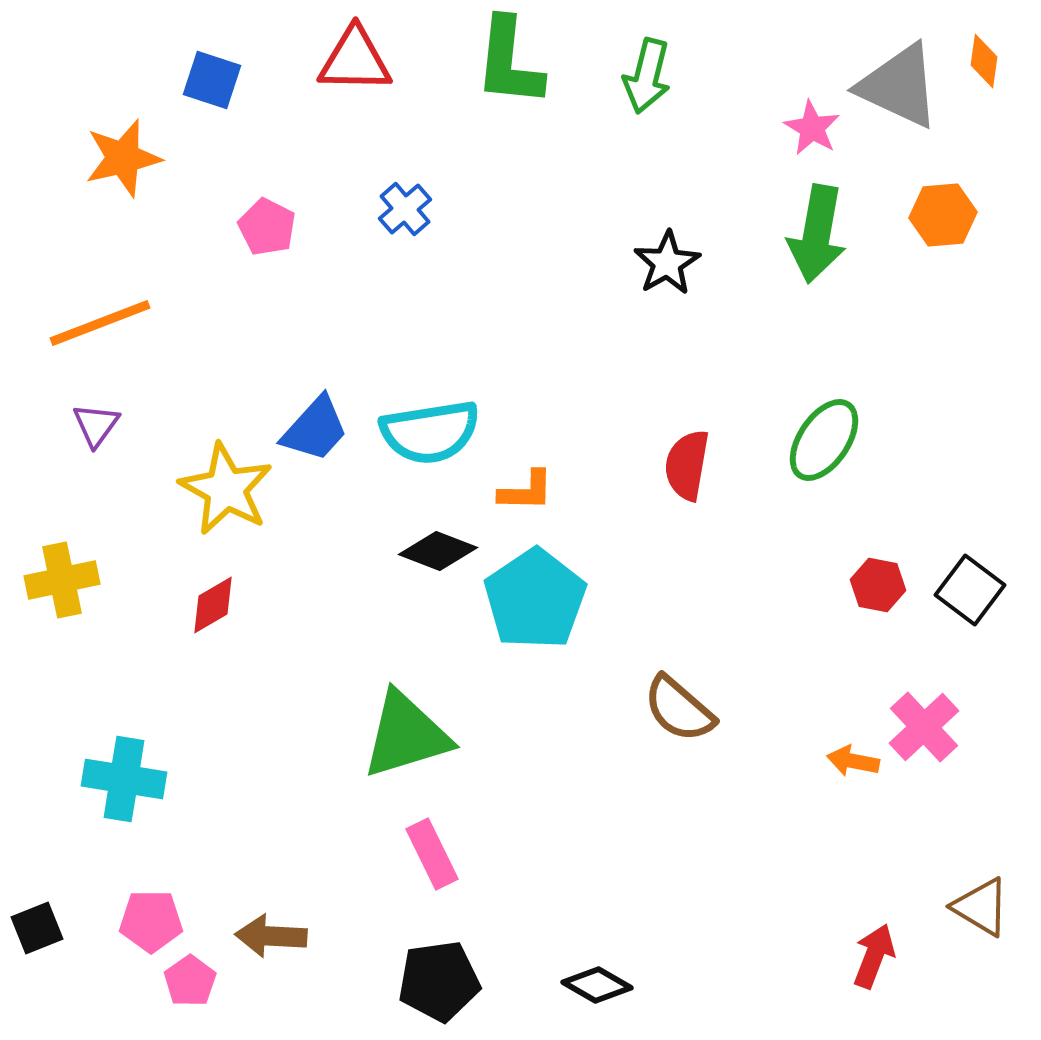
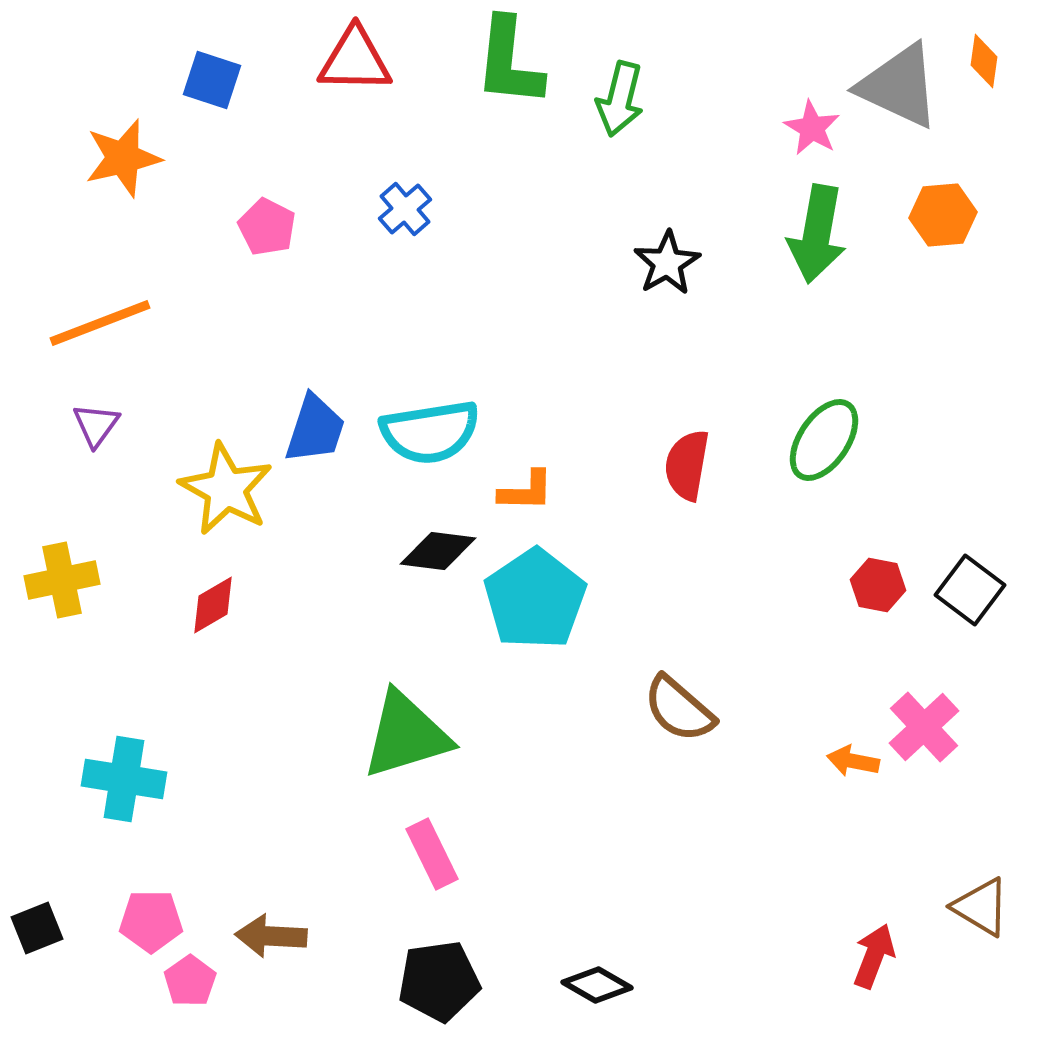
green arrow at (647, 76): moved 27 px left, 23 px down
blue trapezoid at (315, 429): rotated 24 degrees counterclockwise
black diamond at (438, 551): rotated 14 degrees counterclockwise
